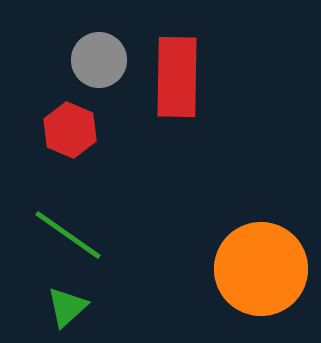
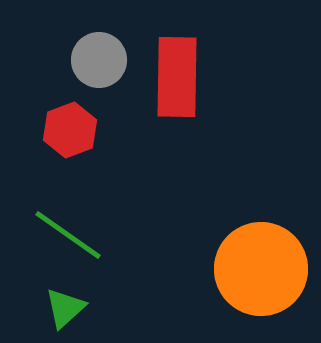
red hexagon: rotated 16 degrees clockwise
green triangle: moved 2 px left, 1 px down
